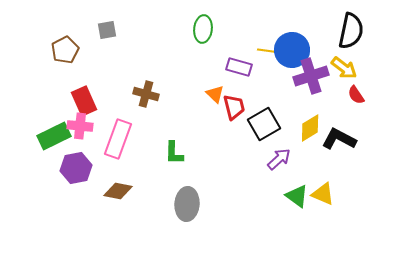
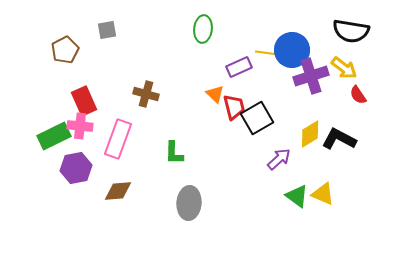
black semicircle: rotated 87 degrees clockwise
yellow line: moved 2 px left, 2 px down
purple rectangle: rotated 40 degrees counterclockwise
red semicircle: moved 2 px right
black square: moved 7 px left, 6 px up
yellow diamond: moved 6 px down
brown diamond: rotated 16 degrees counterclockwise
gray ellipse: moved 2 px right, 1 px up
